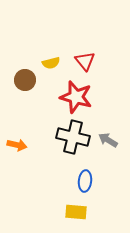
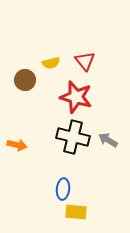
blue ellipse: moved 22 px left, 8 px down
